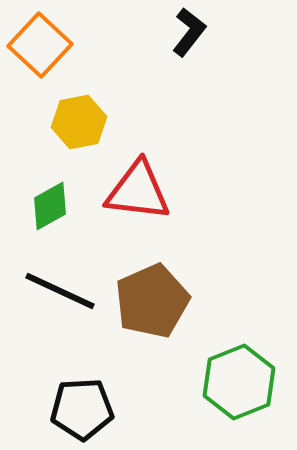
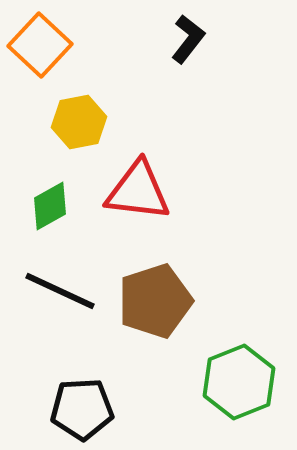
black L-shape: moved 1 px left, 7 px down
brown pentagon: moved 3 px right; rotated 6 degrees clockwise
